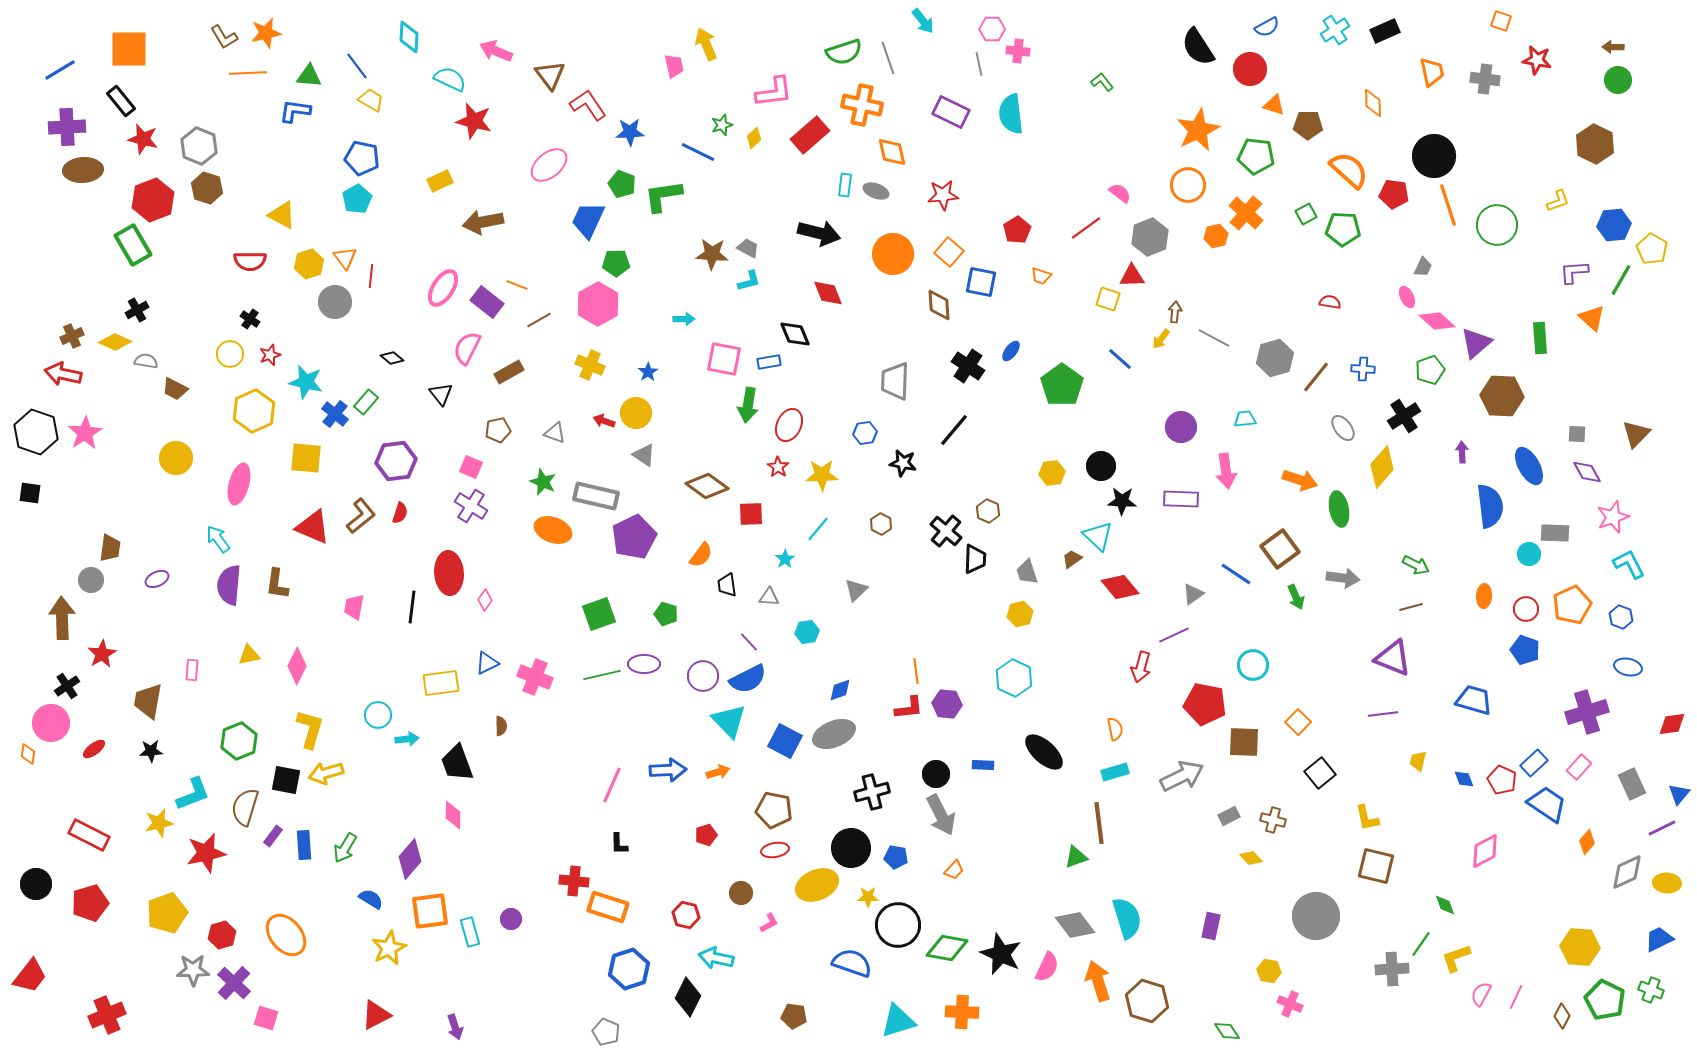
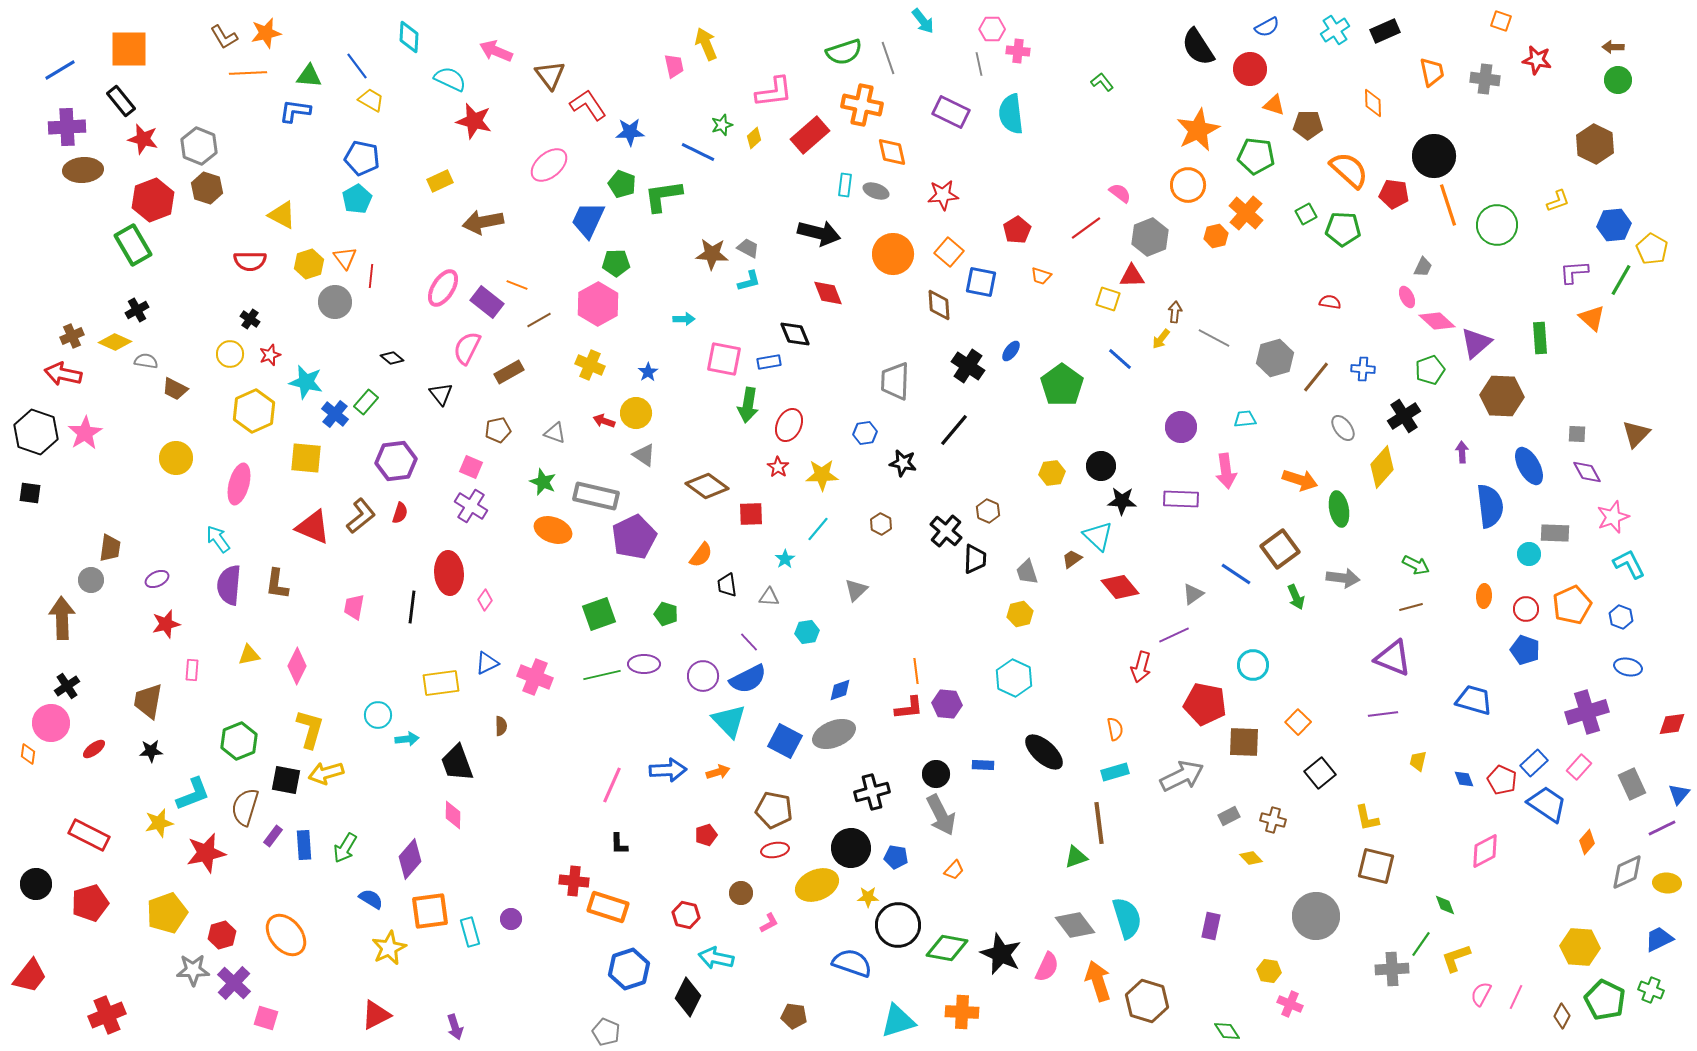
red star at (102, 654): moved 64 px right, 30 px up; rotated 16 degrees clockwise
